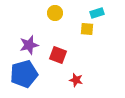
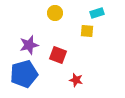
yellow square: moved 2 px down
